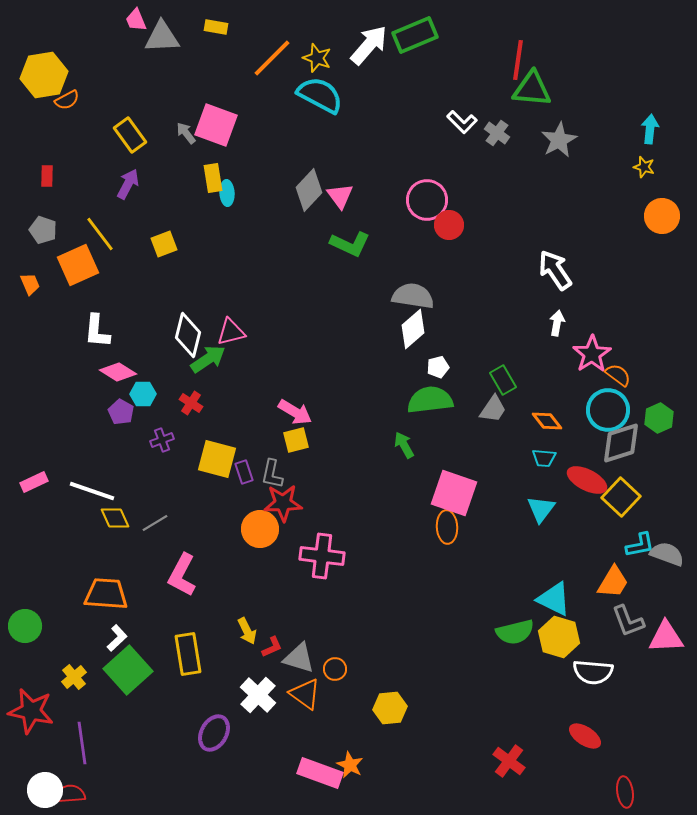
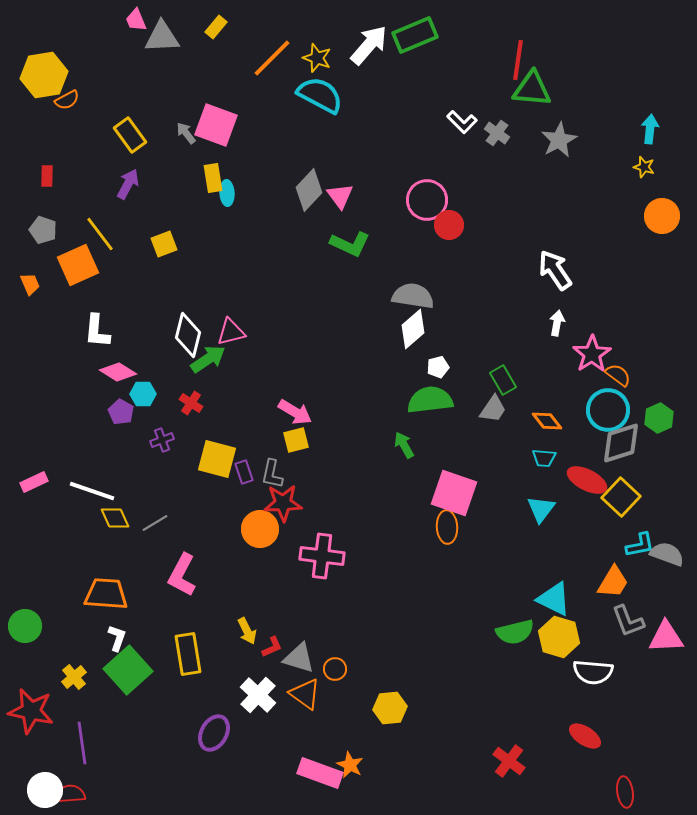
yellow rectangle at (216, 27): rotated 60 degrees counterclockwise
white L-shape at (117, 638): rotated 28 degrees counterclockwise
